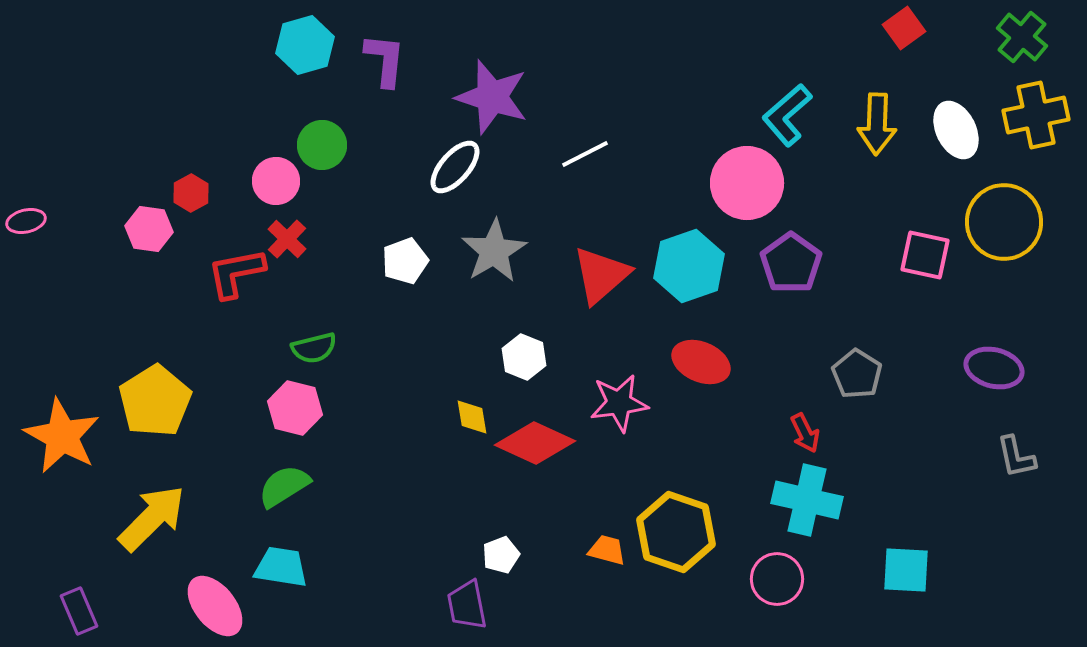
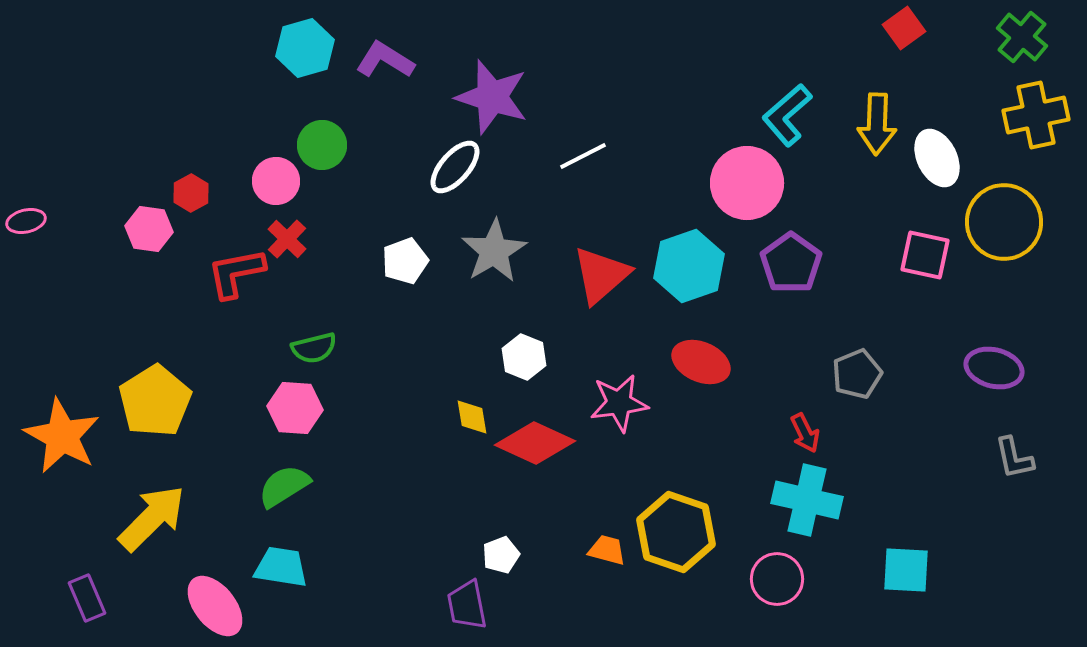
cyan hexagon at (305, 45): moved 3 px down
purple L-shape at (385, 60): rotated 64 degrees counterclockwise
white ellipse at (956, 130): moved 19 px left, 28 px down
white line at (585, 154): moved 2 px left, 2 px down
gray pentagon at (857, 374): rotated 18 degrees clockwise
pink hexagon at (295, 408): rotated 10 degrees counterclockwise
gray L-shape at (1016, 457): moved 2 px left, 1 px down
purple rectangle at (79, 611): moved 8 px right, 13 px up
